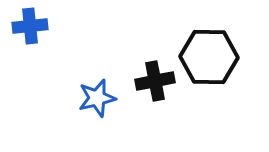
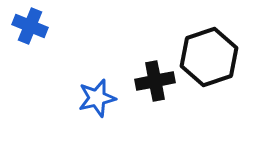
blue cross: rotated 28 degrees clockwise
black hexagon: rotated 20 degrees counterclockwise
